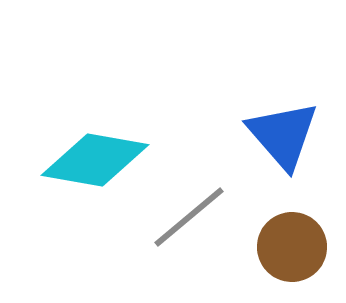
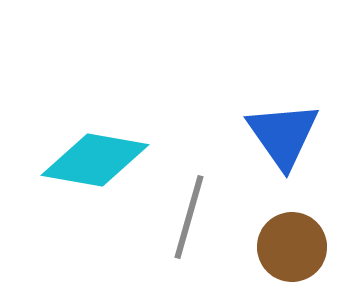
blue triangle: rotated 6 degrees clockwise
gray line: rotated 34 degrees counterclockwise
